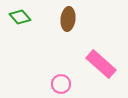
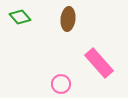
pink rectangle: moved 2 px left, 1 px up; rotated 8 degrees clockwise
